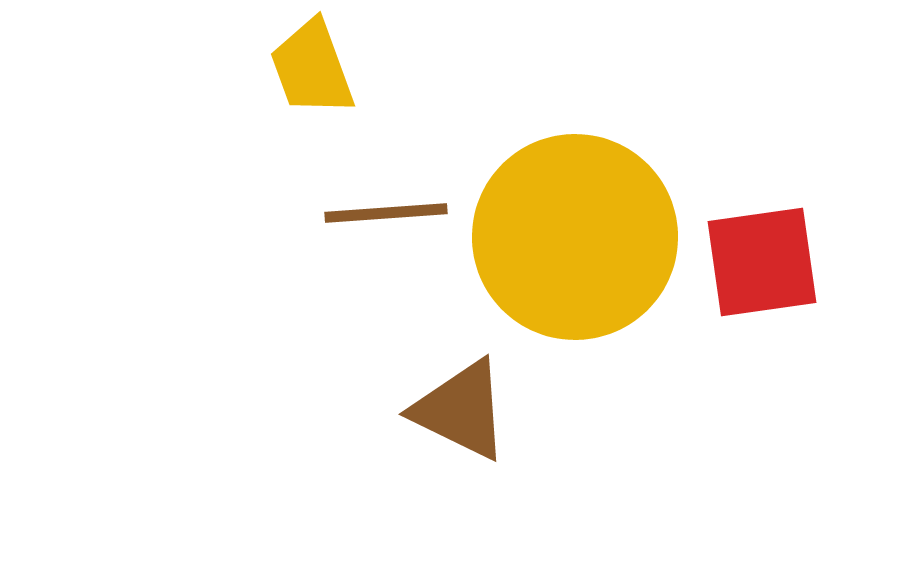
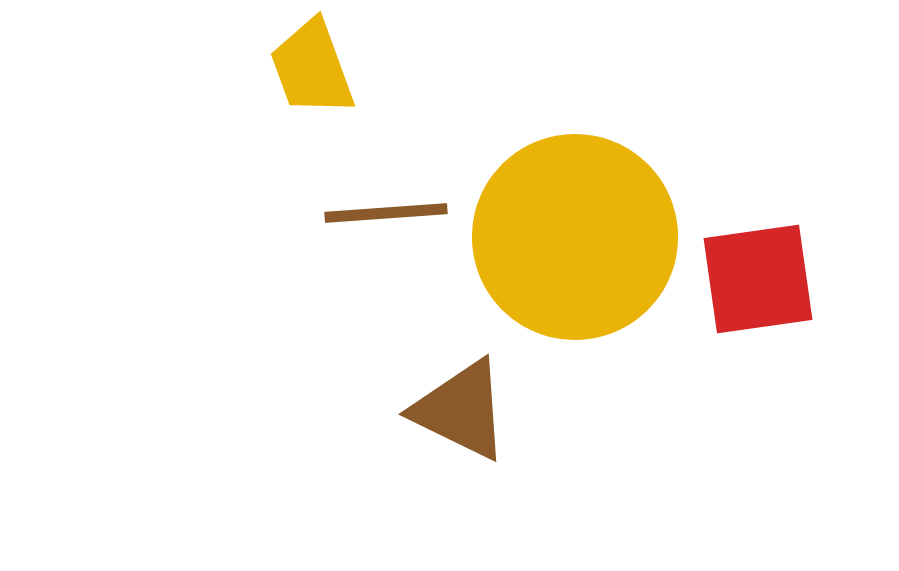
red square: moved 4 px left, 17 px down
